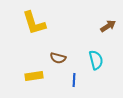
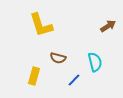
yellow L-shape: moved 7 px right, 2 px down
cyan semicircle: moved 1 px left, 2 px down
yellow rectangle: rotated 66 degrees counterclockwise
blue line: rotated 40 degrees clockwise
